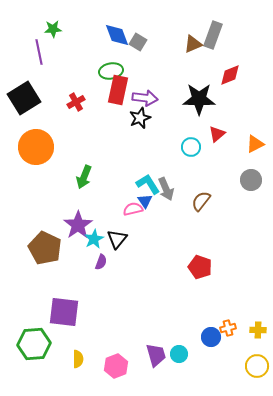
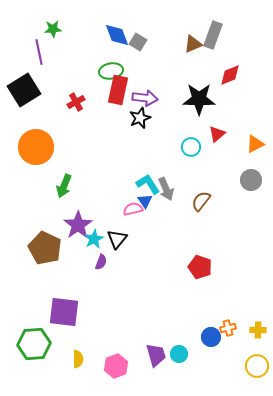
black square at (24, 98): moved 8 px up
green arrow at (84, 177): moved 20 px left, 9 px down
